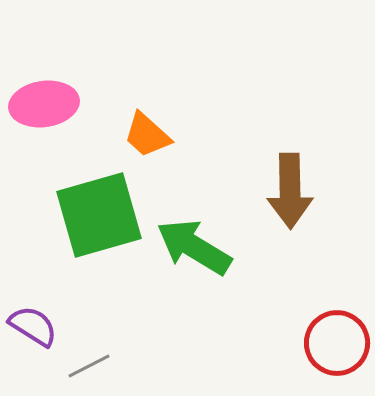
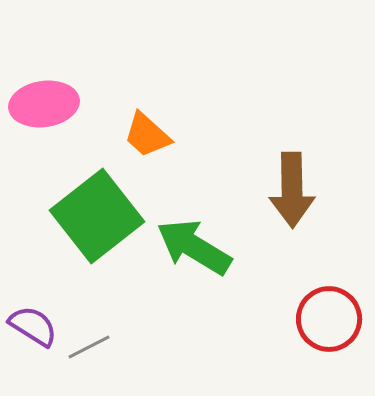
brown arrow: moved 2 px right, 1 px up
green square: moved 2 px left, 1 px down; rotated 22 degrees counterclockwise
red circle: moved 8 px left, 24 px up
gray line: moved 19 px up
